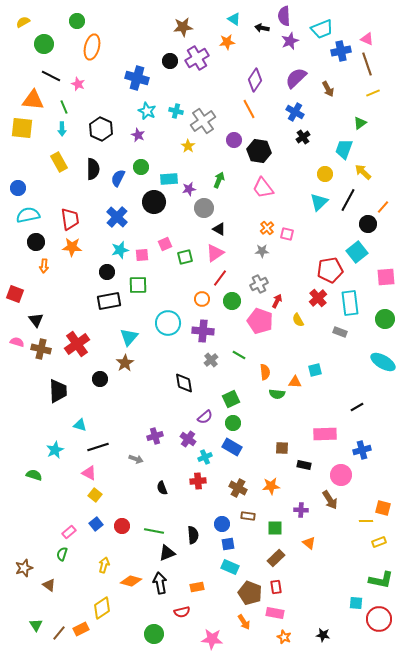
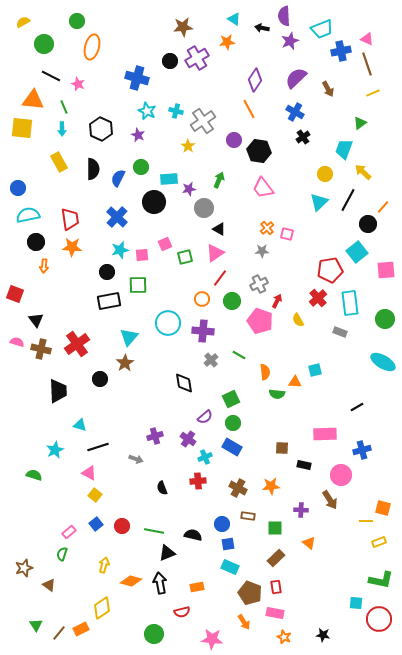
pink square at (386, 277): moved 7 px up
black semicircle at (193, 535): rotated 72 degrees counterclockwise
